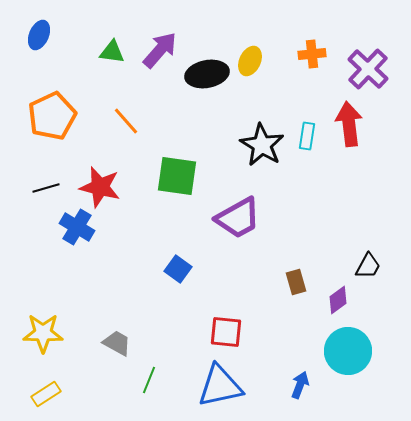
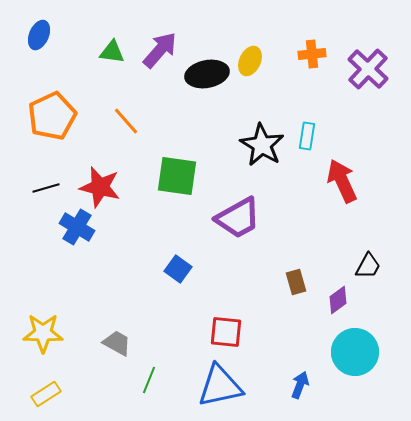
red arrow: moved 7 px left, 57 px down; rotated 18 degrees counterclockwise
cyan circle: moved 7 px right, 1 px down
